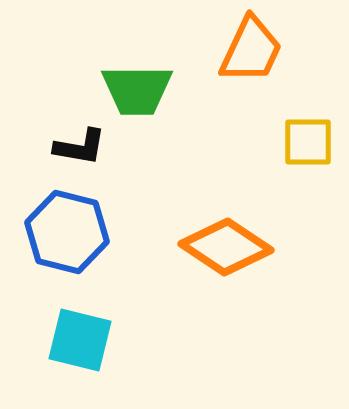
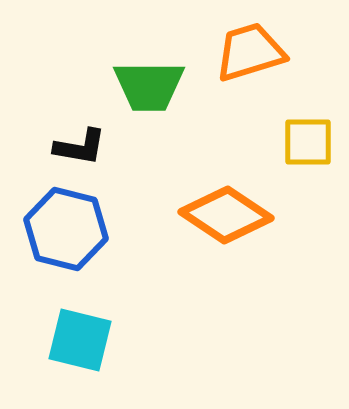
orange trapezoid: moved 1 px left, 2 px down; rotated 132 degrees counterclockwise
green trapezoid: moved 12 px right, 4 px up
blue hexagon: moved 1 px left, 3 px up
orange diamond: moved 32 px up
